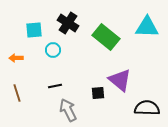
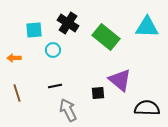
orange arrow: moved 2 px left
